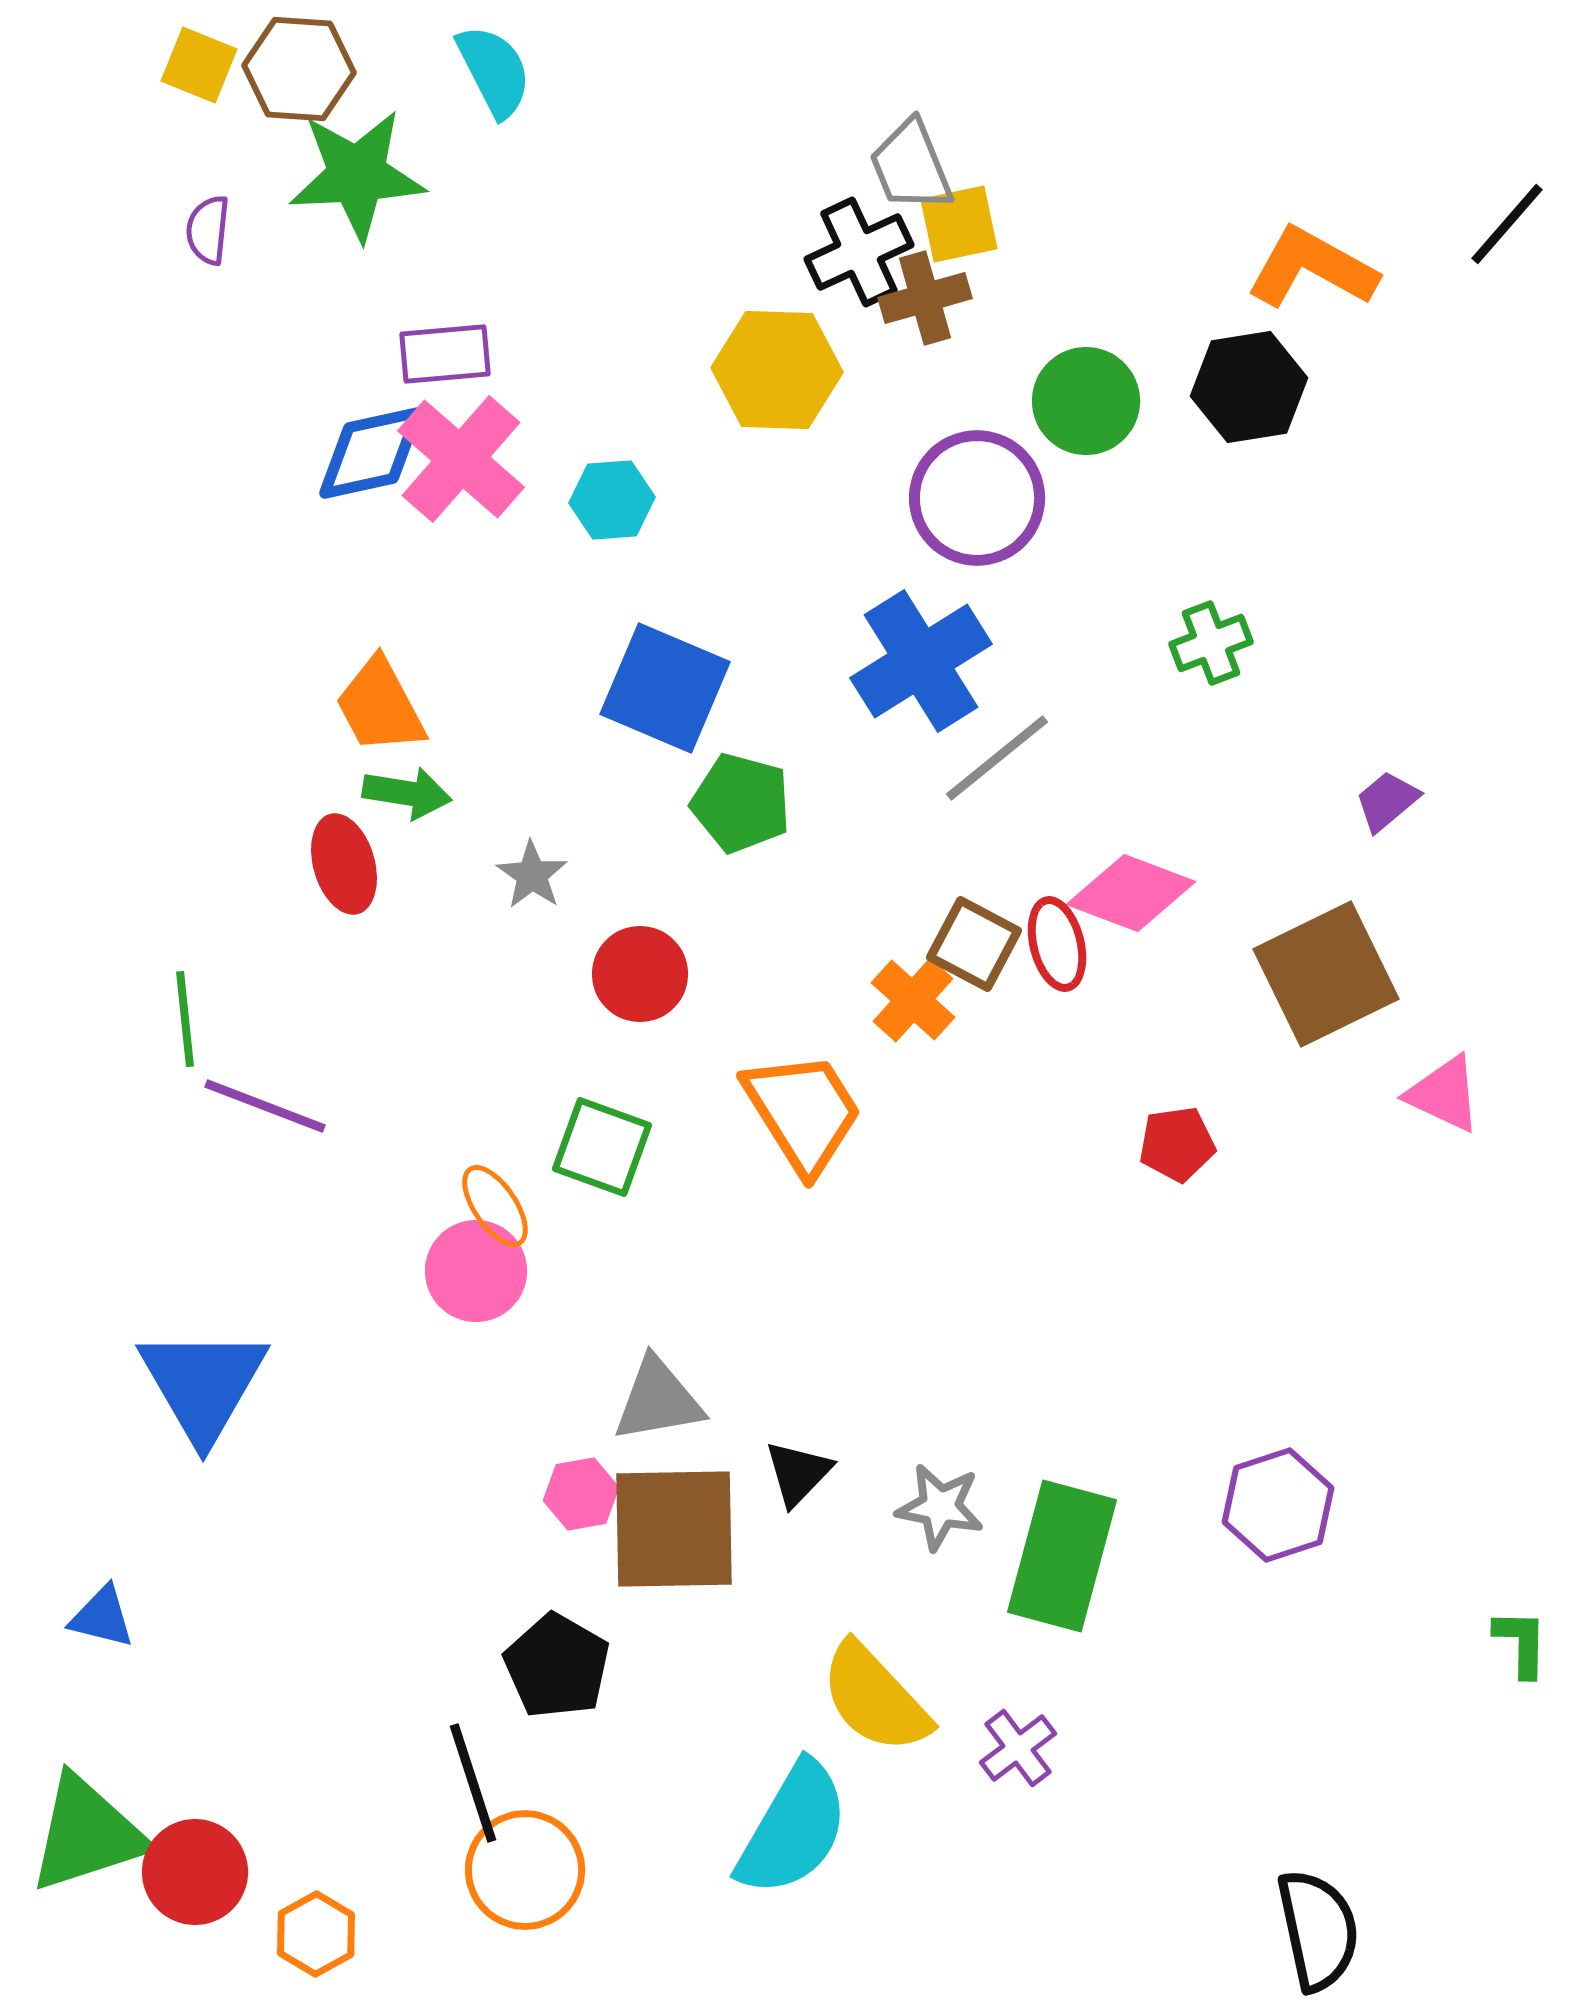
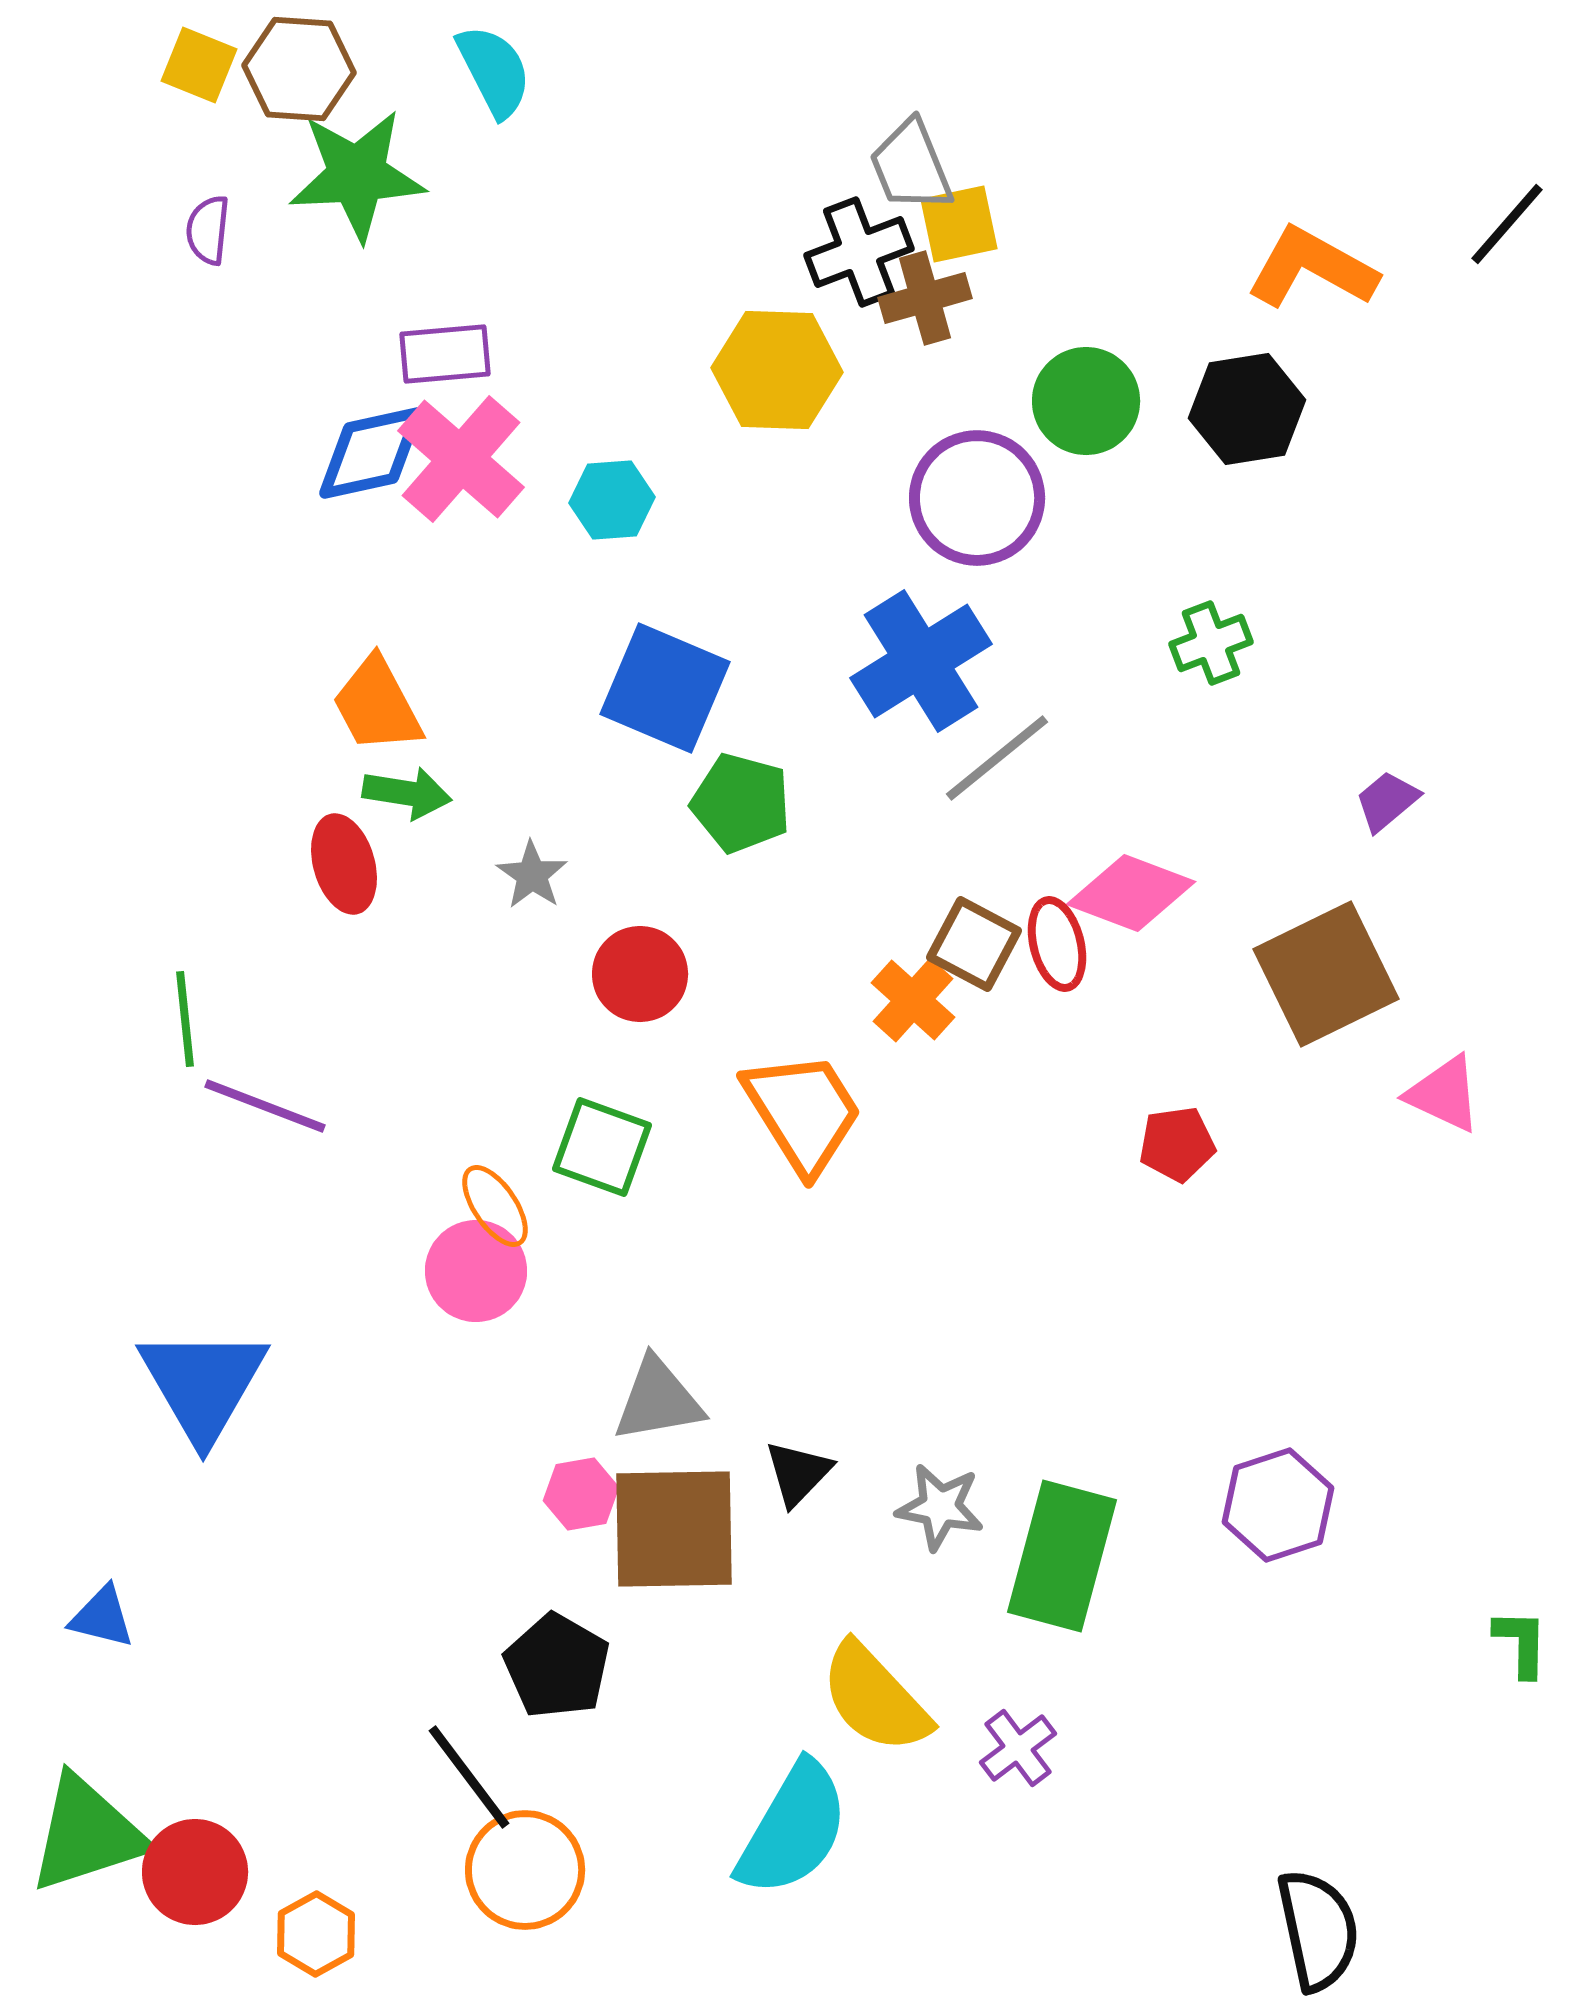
black cross at (859, 252): rotated 4 degrees clockwise
black hexagon at (1249, 387): moved 2 px left, 22 px down
orange trapezoid at (380, 706): moved 3 px left, 1 px up
black line at (473, 1783): moved 4 px left, 6 px up; rotated 19 degrees counterclockwise
